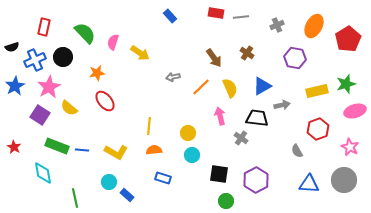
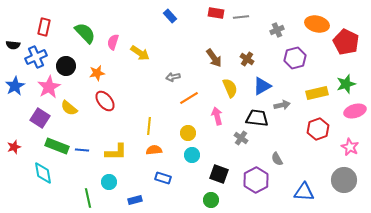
gray cross at (277, 25): moved 5 px down
orange ellipse at (314, 26): moved 3 px right, 2 px up; rotated 75 degrees clockwise
red pentagon at (348, 39): moved 2 px left, 3 px down; rotated 15 degrees counterclockwise
black semicircle at (12, 47): moved 1 px right, 2 px up; rotated 24 degrees clockwise
brown cross at (247, 53): moved 6 px down
black circle at (63, 57): moved 3 px right, 9 px down
purple hexagon at (295, 58): rotated 25 degrees counterclockwise
blue cross at (35, 60): moved 1 px right, 3 px up
orange line at (201, 87): moved 12 px left, 11 px down; rotated 12 degrees clockwise
yellow rectangle at (317, 91): moved 2 px down
purple square at (40, 115): moved 3 px down
pink arrow at (220, 116): moved 3 px left
red star at (14, 147): rotated 24 degrees clockwise
gray semicircle at (297, 151): moved 20 px left, 8 px down
yellow L-shape at (116, 152): rotated 30 degrees counterclockwise
black square at (219, 174): rotated 12 degrees clockwise
blue triangle at (309, 184): moved 5 px left, 8 px down
blue rectangle at (127, 195): moved 8 px right, 5 px down; rotated 56 degrees counterclockwise
green line at (75, 198): moved 13 px right
green circle at (226, 201): moved 15 px left, 1 px up
